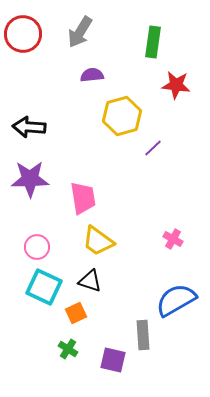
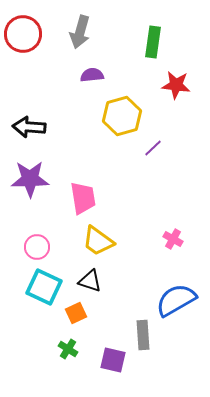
gray arrow: rotated 16 degrees counterclockwise
